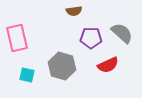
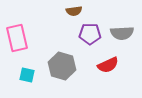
gray semicircle: rotated 135 degrees clockwise
purple pentagon: moved 1 px left, 4 px up
